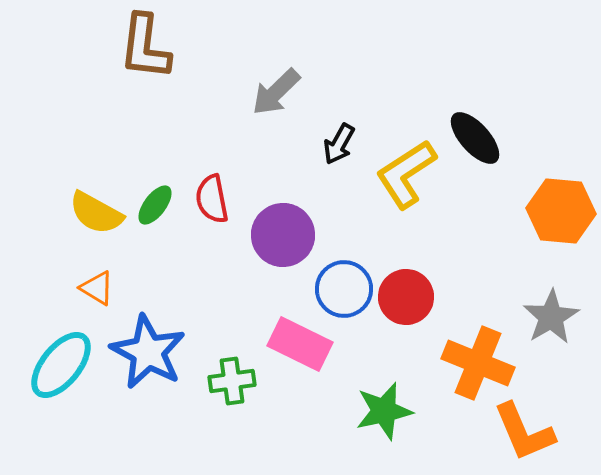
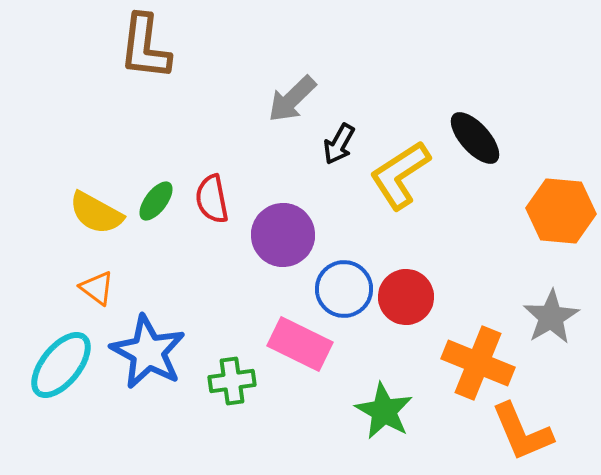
gray arrow: moved 16 px right, 7 px down
yellow L-shape: moved 6 px left, 1 px down
green ellipse: moved 1 px right, 4 px up
orange triangle: rotated 6 degrees clockwise
green star: rotated 30 degrees counterclockwise
orange L-shape: moved 2 px left
